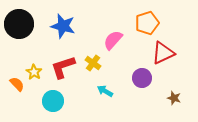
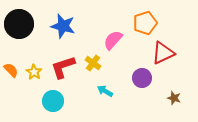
orange pentagon: moved 2 px left
orange semicircle: moved 6 px left, 14 px up
